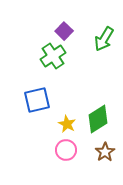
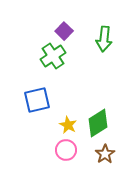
green arrow: rotated 25 degrees counterclockwise
green diamond: moved 4 px down
yellow star: moved 1 px right, 1 px down
brown star: moved 2 px down
